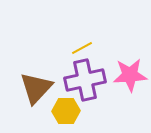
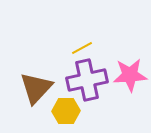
purple cross: moved 2 px right
